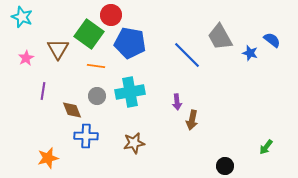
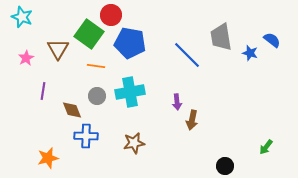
gray trapezoid: moved 1 px right; rotated 20 degrees clockwise
